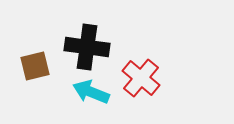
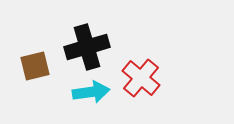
black cross: rotated 24 degrees counterclockwise
cyan arrow: rotated 150 degrees clockwise
